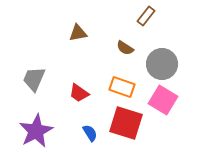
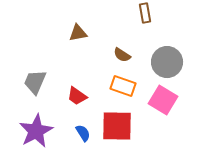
brown rectangle: moved 1 px left, 3 px up; rotated 48 degrees counterclockwise
brown semicircle: moved 3 px left, 7 px down
gray circle: moved 5 px right, 2 px up
gray trapezoid: moved 1 px right, 3 px down
orange rectangle: moved 1 px right, 1 px up
red trapezoid: moved 2 px left, 3 px down
red square: moved 9 px left, 3 px down; rotated 16 degrees counterclockwise
blue semicircle: moved 7 px left
